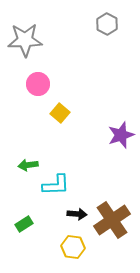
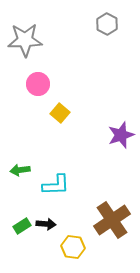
green arrow: moved 8 px left, 5 px down
black arrow: moved 31 px left, 10 px down
green rectangle: moved 2 px left, 2 px down
